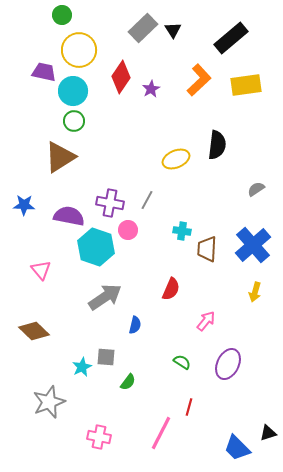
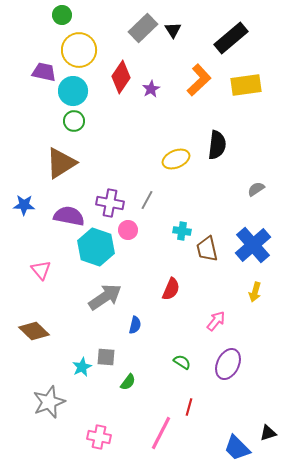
brown triangle at (60, 157): moved 1 px right, 6 px down
brown trapezoid at (207, 249): rotated 16 degrees counterclockwise
pink arrow at (206, 321): moved 10 px right
